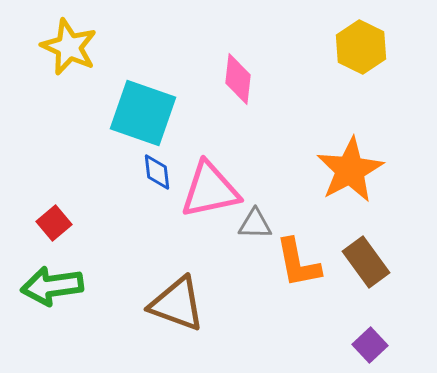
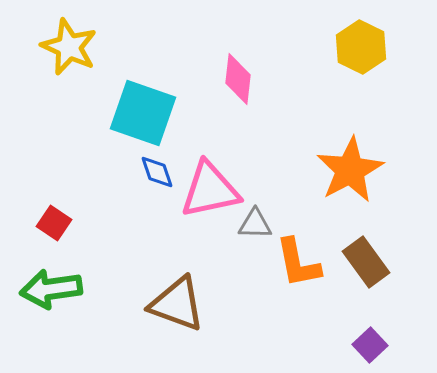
blue diamond: rotated 12 degrees counterclockwise
red square: rotated 16 degrees counterclockwise
green arrow: moved 1 px left, 3 px down
